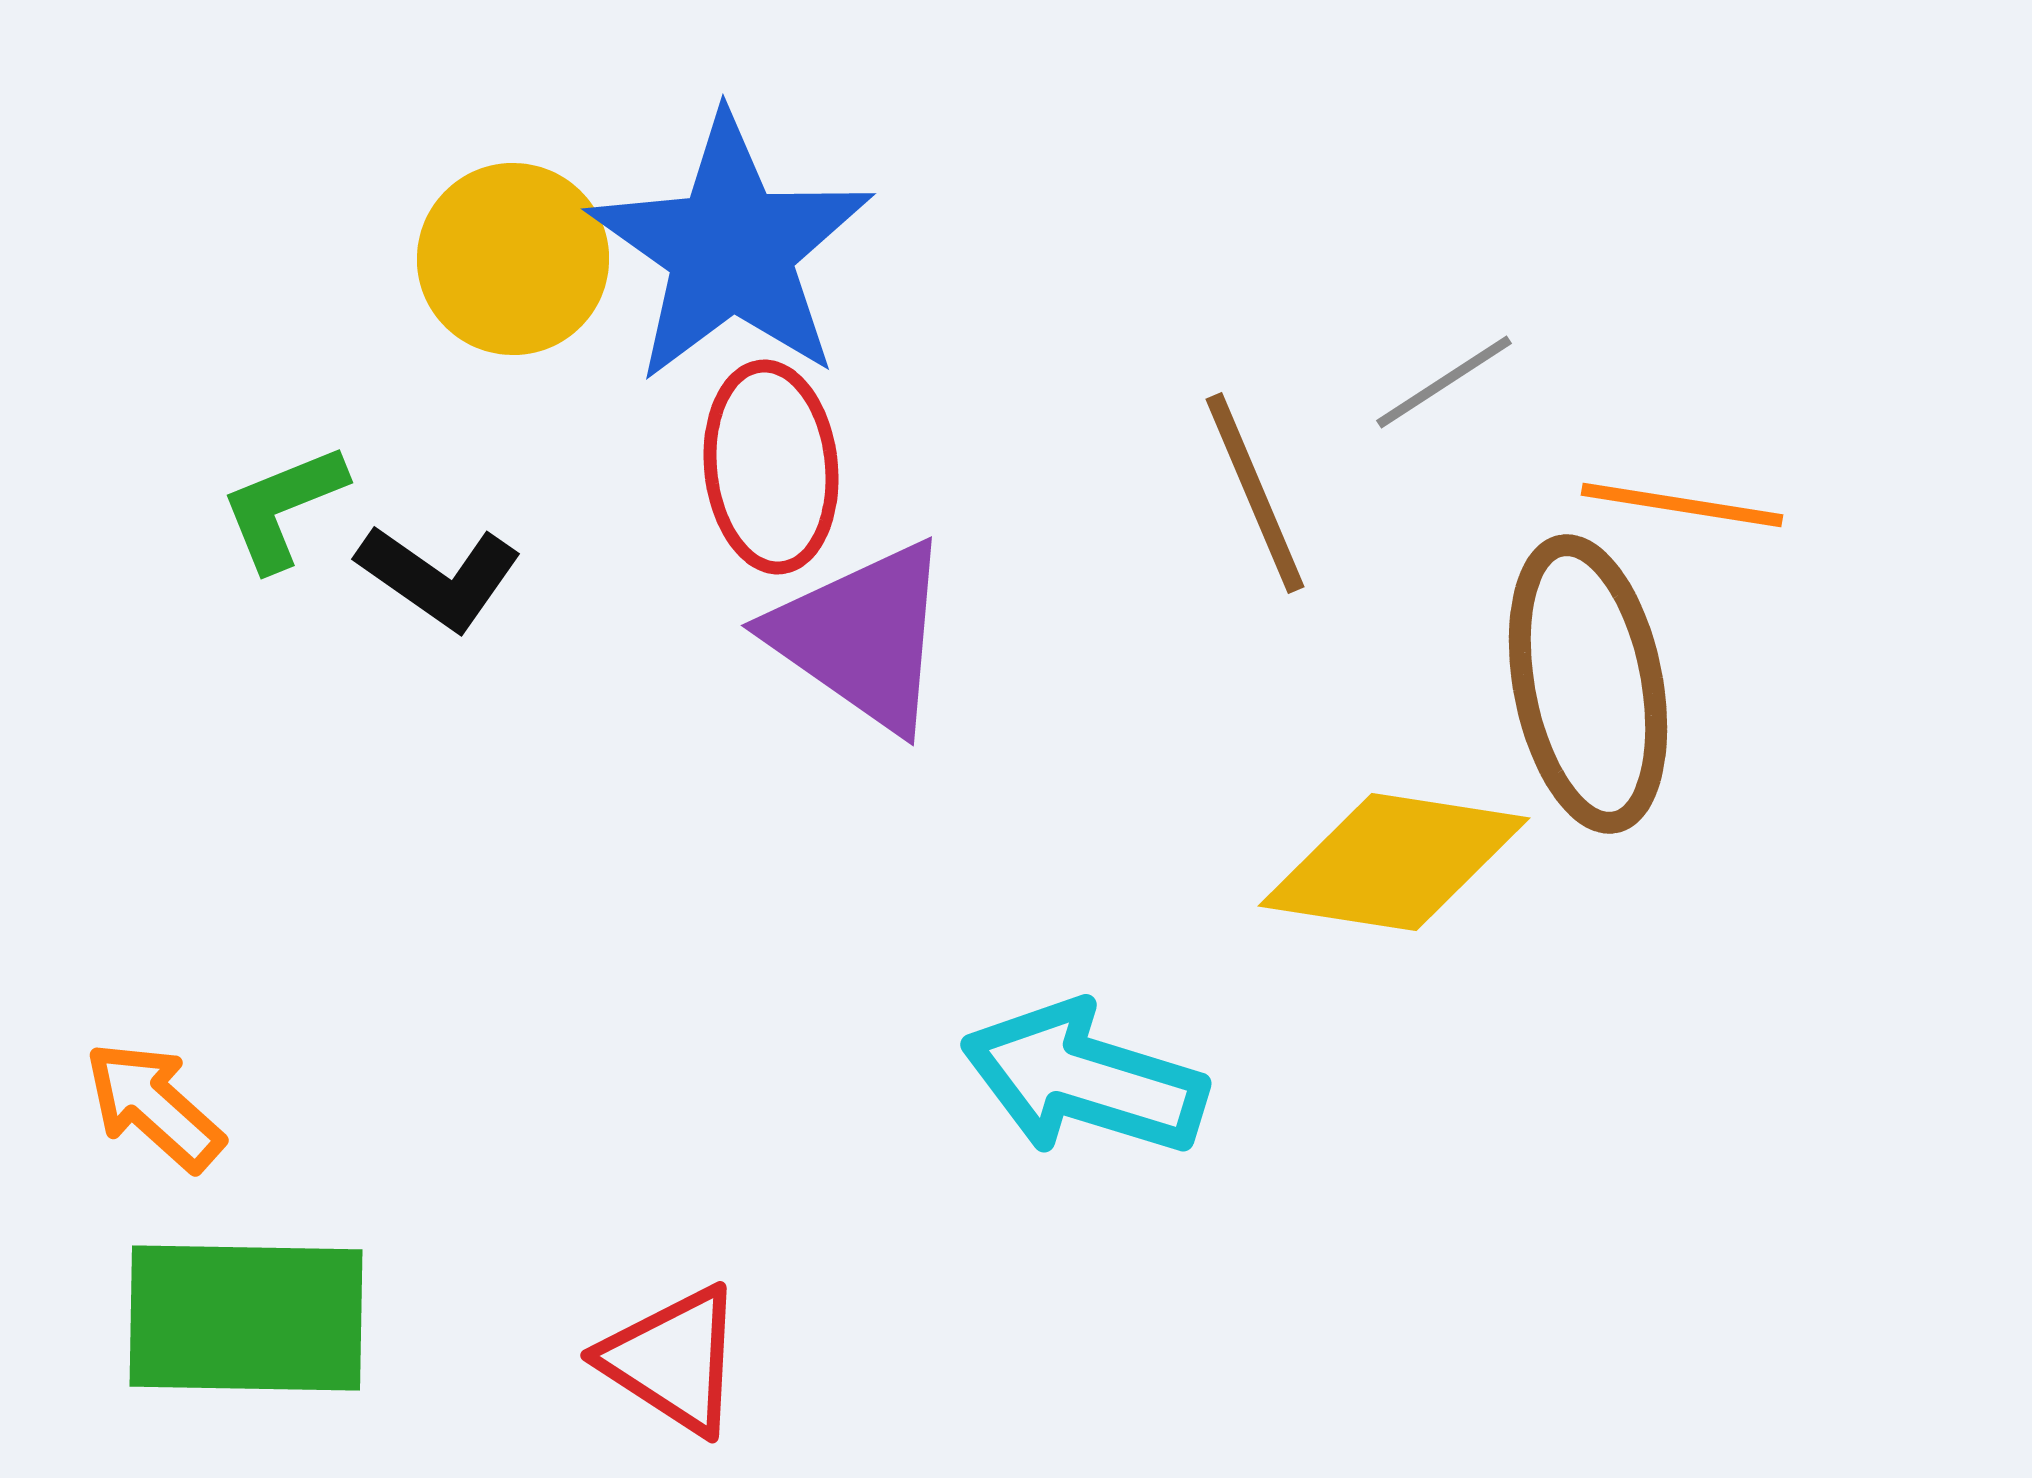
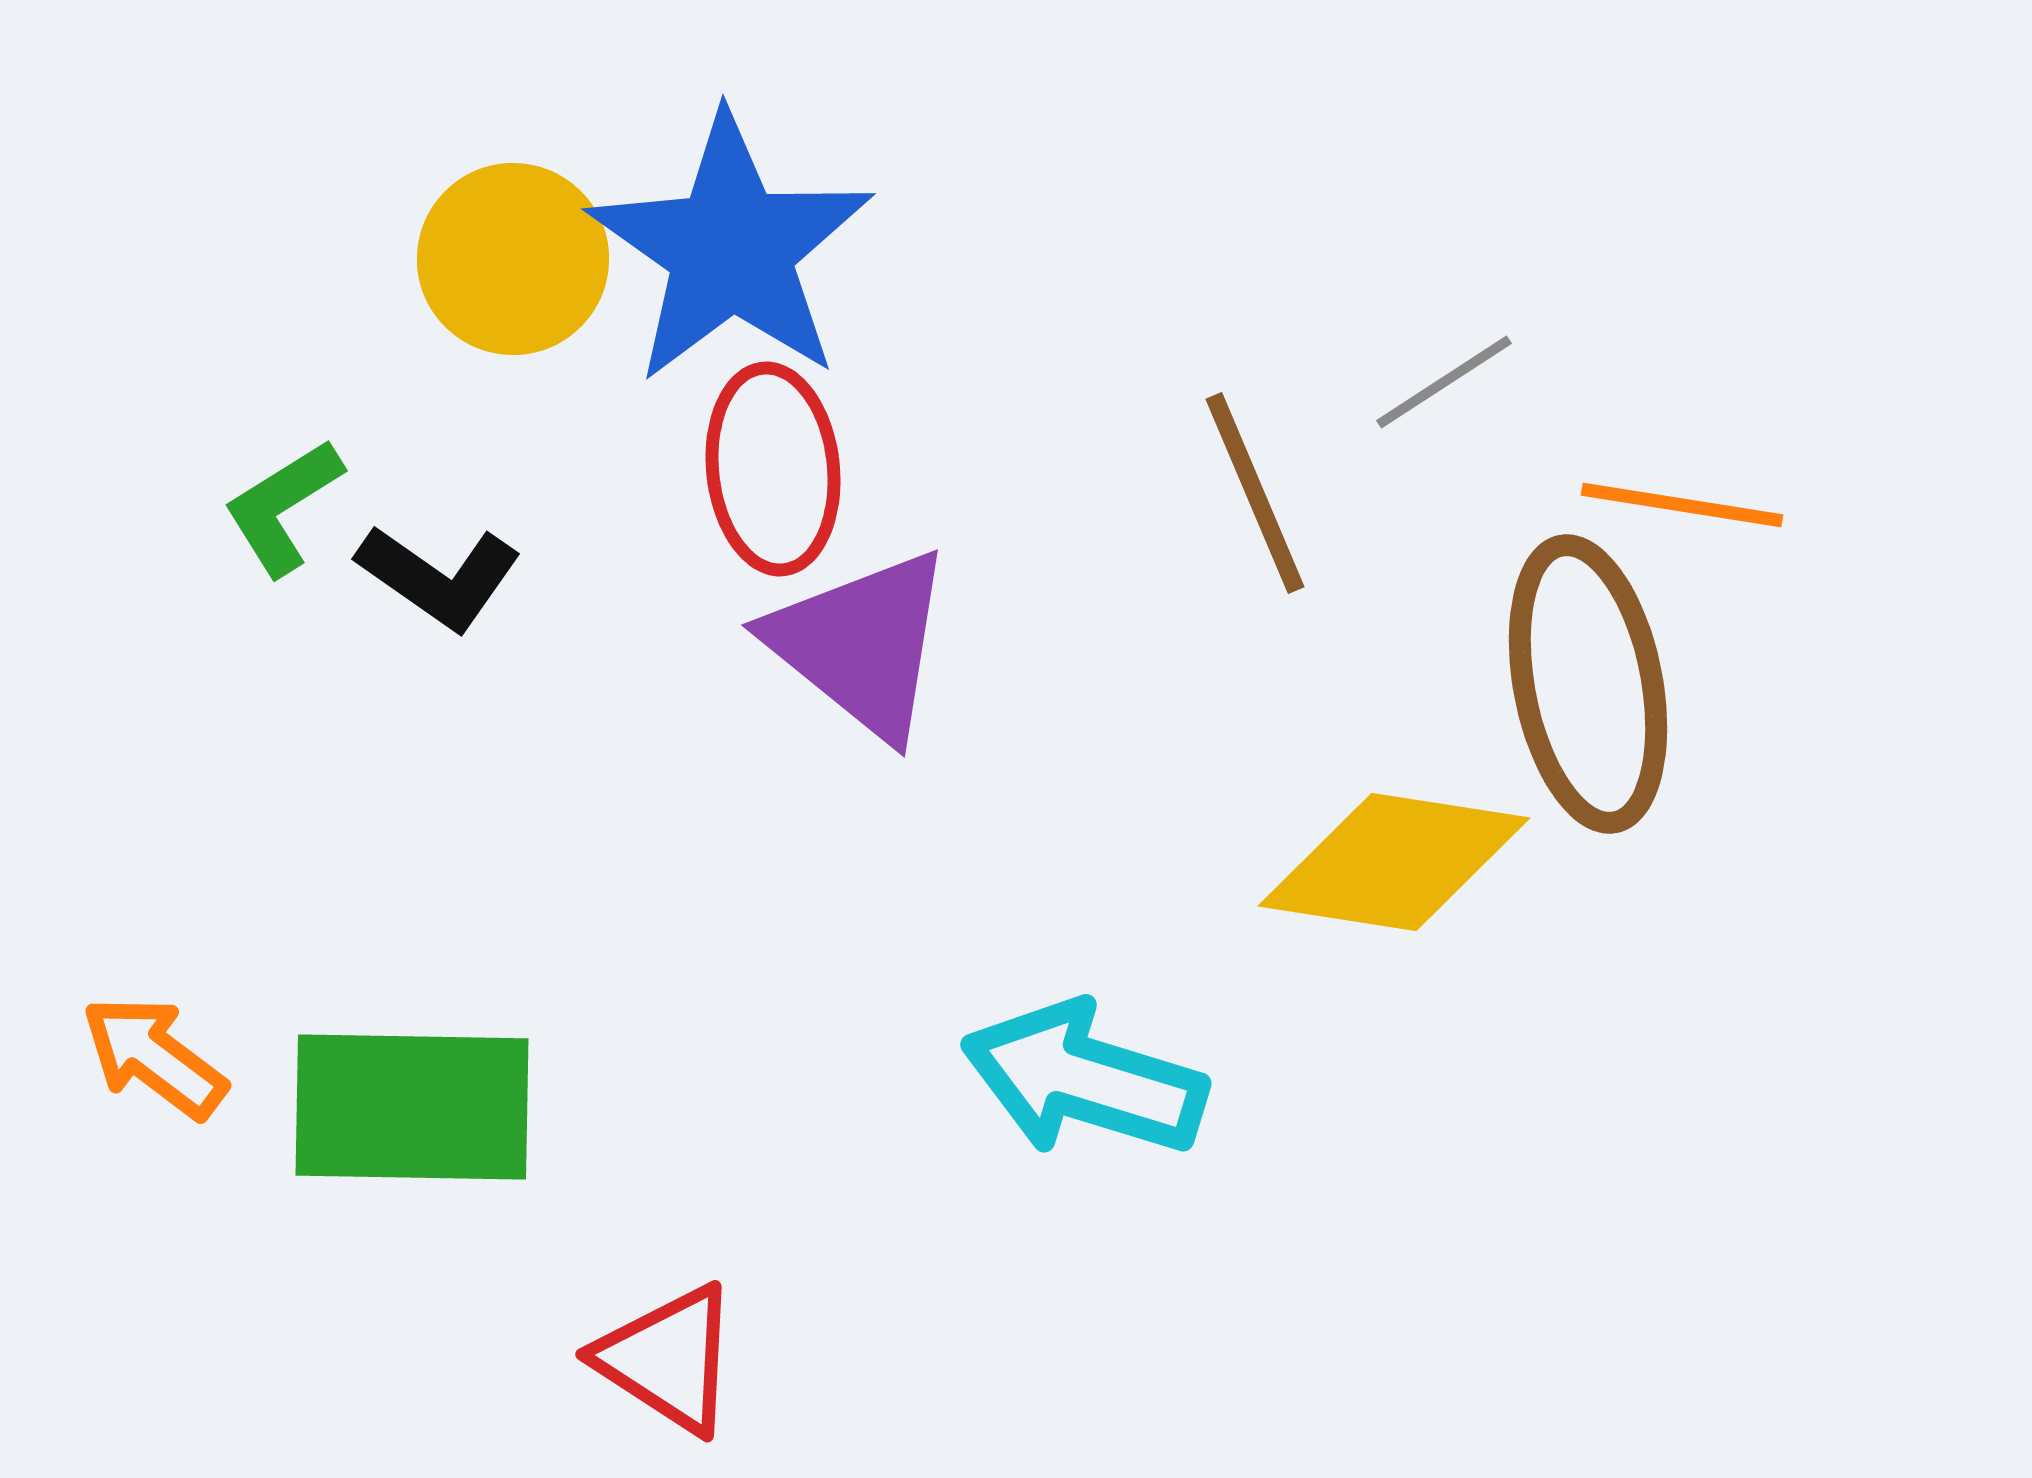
red ellipse: moved 2 px right, 2 px down
green L-shape: rotated 10 degrees counterclockwise
purple triangle: moved 1 px left, 8 px down; rotated 4 degrees clockwise
orange arrow: moved 49 px up; rotated 5 degrees counterclockwise
green rectangle: moved 166 px right, 211 px up
red triangle: moved 5 px left, 1 px up
